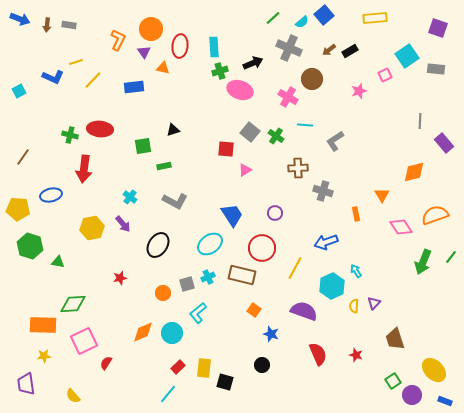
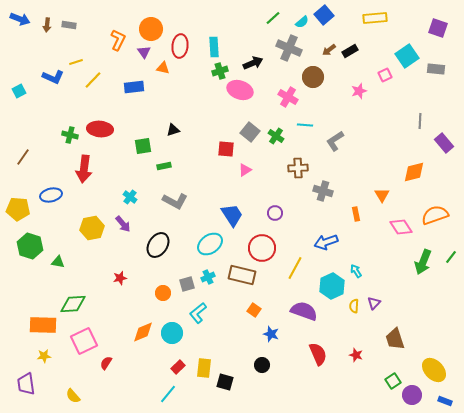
brown circle at (312, 79): moved 1 px right, 2 px up
